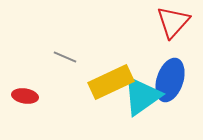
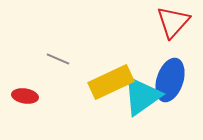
gray line: moved 7 px left, 2 px down
